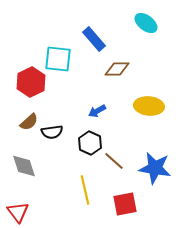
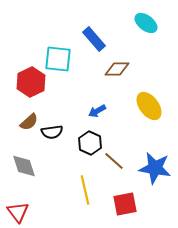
yellow ellipse: rotated 48 degrees clockwise
